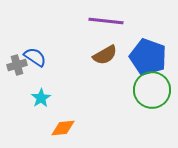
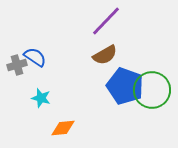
purple line: rotated 52 degrees counterclockwise
blue pentagon: moved 23 px left, 29 px down
cyan star: rotated 24 degrees counterclockwise
